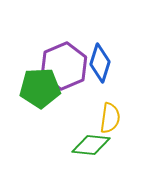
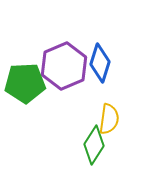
green pentagon: moved 15 px left, 5 px up
yellow semicircle: moved 1 px left, 1 px down
green diamond: moved 3 px right; rotated 63 degrees counterclockwise
